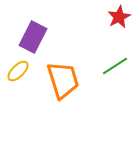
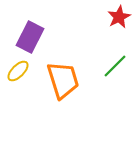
purple rectangle: moved 3 px left
green line: rotated 12 degrees counterclockwise
